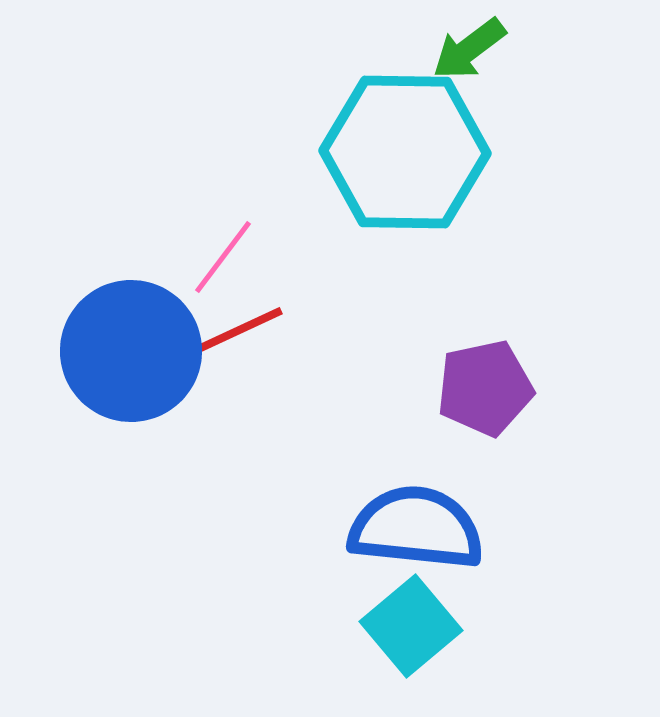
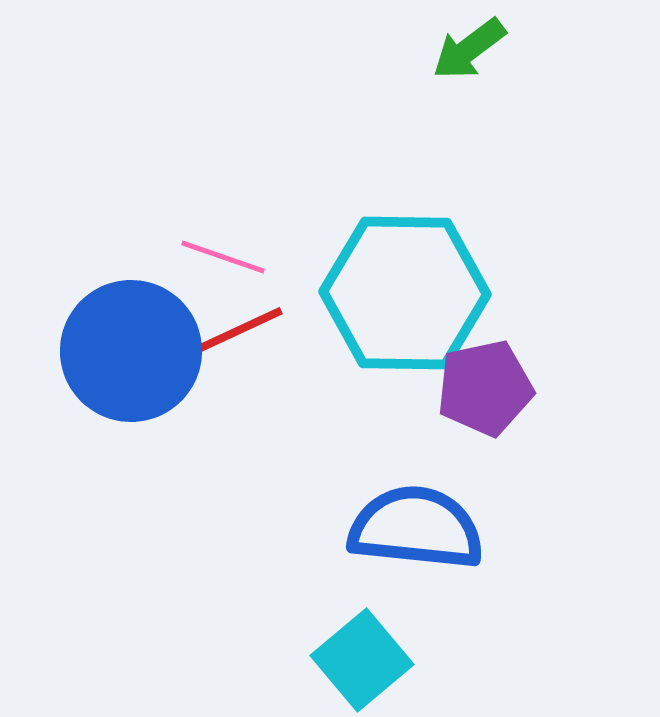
cyan hexagon: moved 141 px down
pink line: rotated 72 degrees clockwise
cyan square: moved 49 px left, 34 px down
